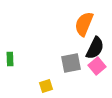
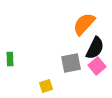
orange semicircle: rotated 20 degrees clockwise
